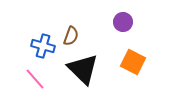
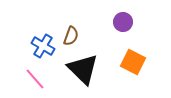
blue cross: rotated 15 degrees clockwise
